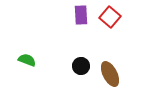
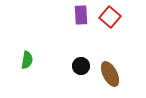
green semicircle: rotated 78 degrees clockwise
